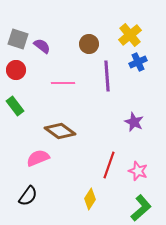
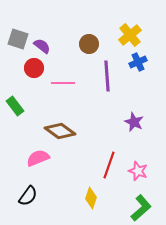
red circle: moved 18 px right, 2 px up
yellow diamond: moved 1 px right, 1 px up; rotated 15 degrees counterclockwise
